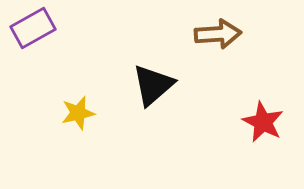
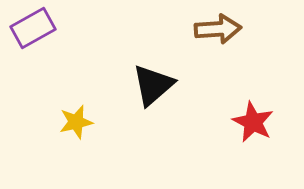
brown arrow: moved 5 px up
yellow star: moved 2 px left, 9 px down
red star: moved 10 px left
